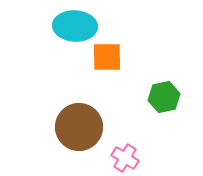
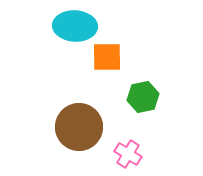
green hexagon: moved 21 px left
pink cross: moved 3 px right, 4 px up
